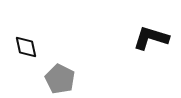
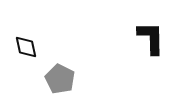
black L-shape: rotated 72 degrees clockwise
